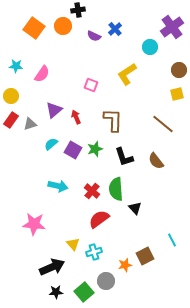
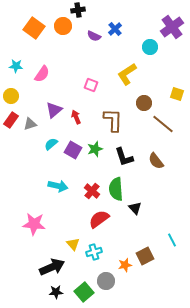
brown circle: moved 35 px left, 33 px down
yellow square: rotated 32 degrees clockwise
